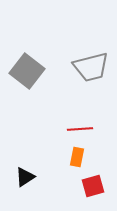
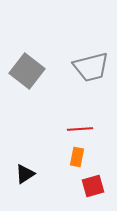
black triangle: moved 3 px up
